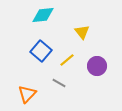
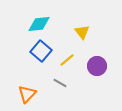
cyan diamond: moved 4 px left, 9 px down
gray line: moved 1 px right
